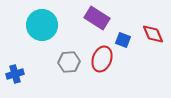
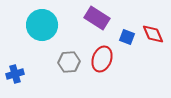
blue square: moved 4 px right, 3 px up
